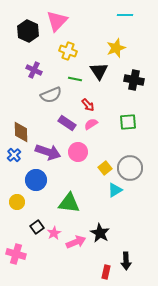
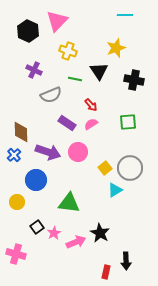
red arrow: moved 3 px right
